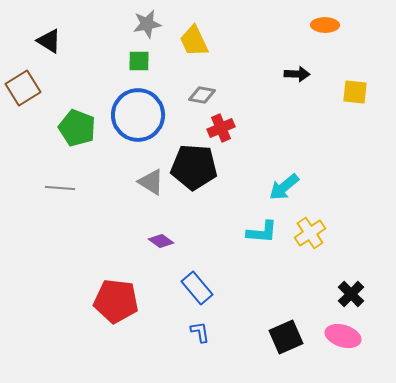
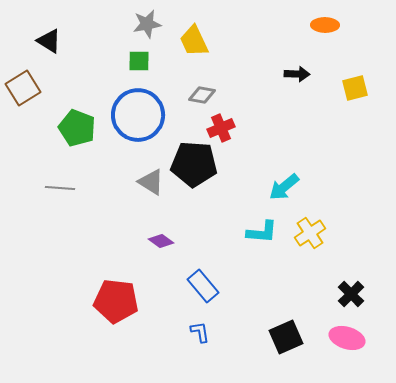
yellow square: moved 4 px up; rotated 20 degrees counterclockwise
black pentagon: moved 3 px up
blue rectangle: moved 6 px right, 2 px up
pink ellipse: moved 4 px right, 2 px down
